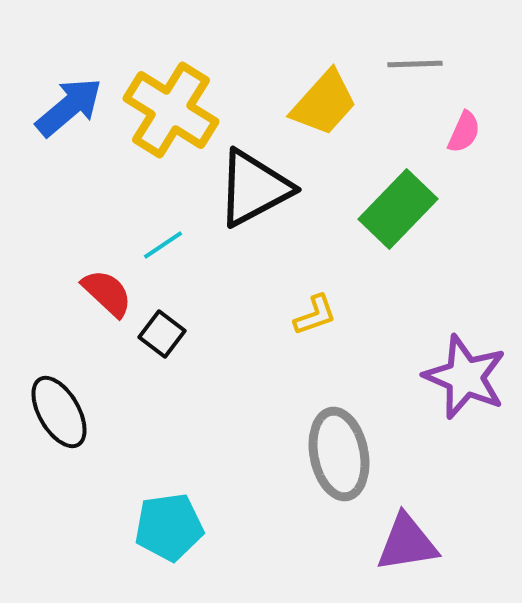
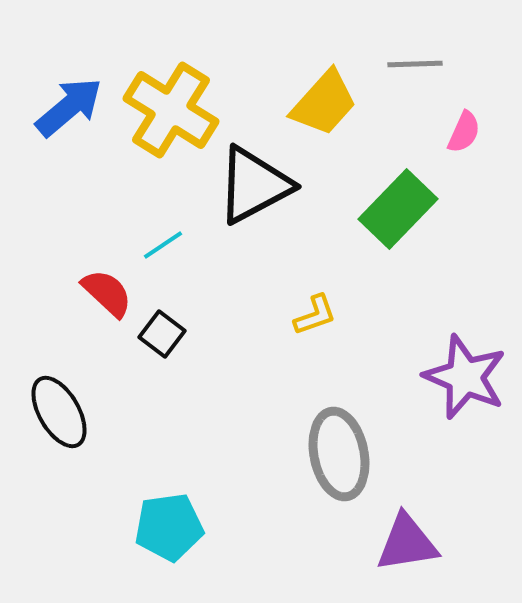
black triangle: moved 3 px up
